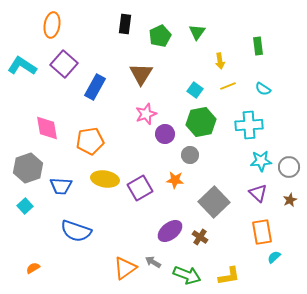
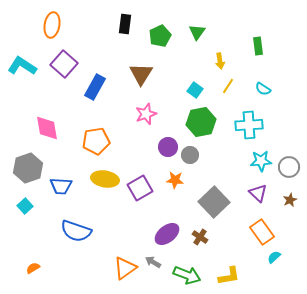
yellow line at (228, 86): rotated 35 degrees counterclockwise
purple circle at (165, 134): moved 3 px right, 13 px down
orange pentagon at (90, 141): moved 6 px right
purple ellipse at (170, 231): moved 3 px left, 3 px down
orange rectangle at (262, 232): rotated 25 degrees counterclockwise
